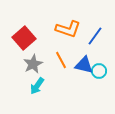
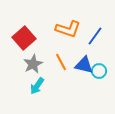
orange line: moved 2 px down
